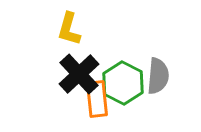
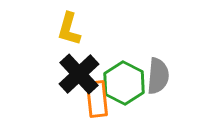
green hexagon: moved 1 px right
